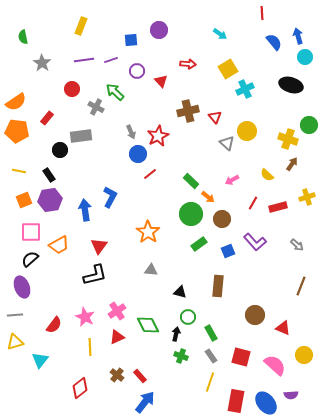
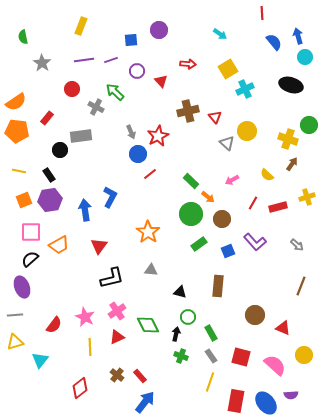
black L-shape at (95, 275): moved 17 px right, 3 px down
